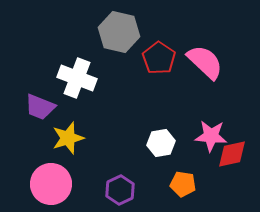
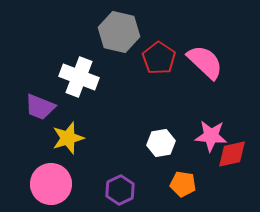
white cross: moved 2 px right, 1 px up
